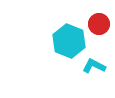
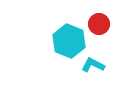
cyan L-shape: moved 1 px left, 1 px up
